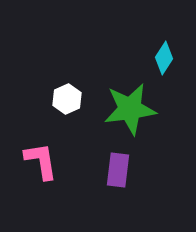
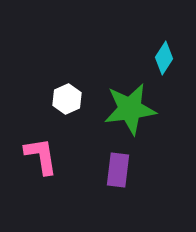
pink L-shape: moved 5 px up
